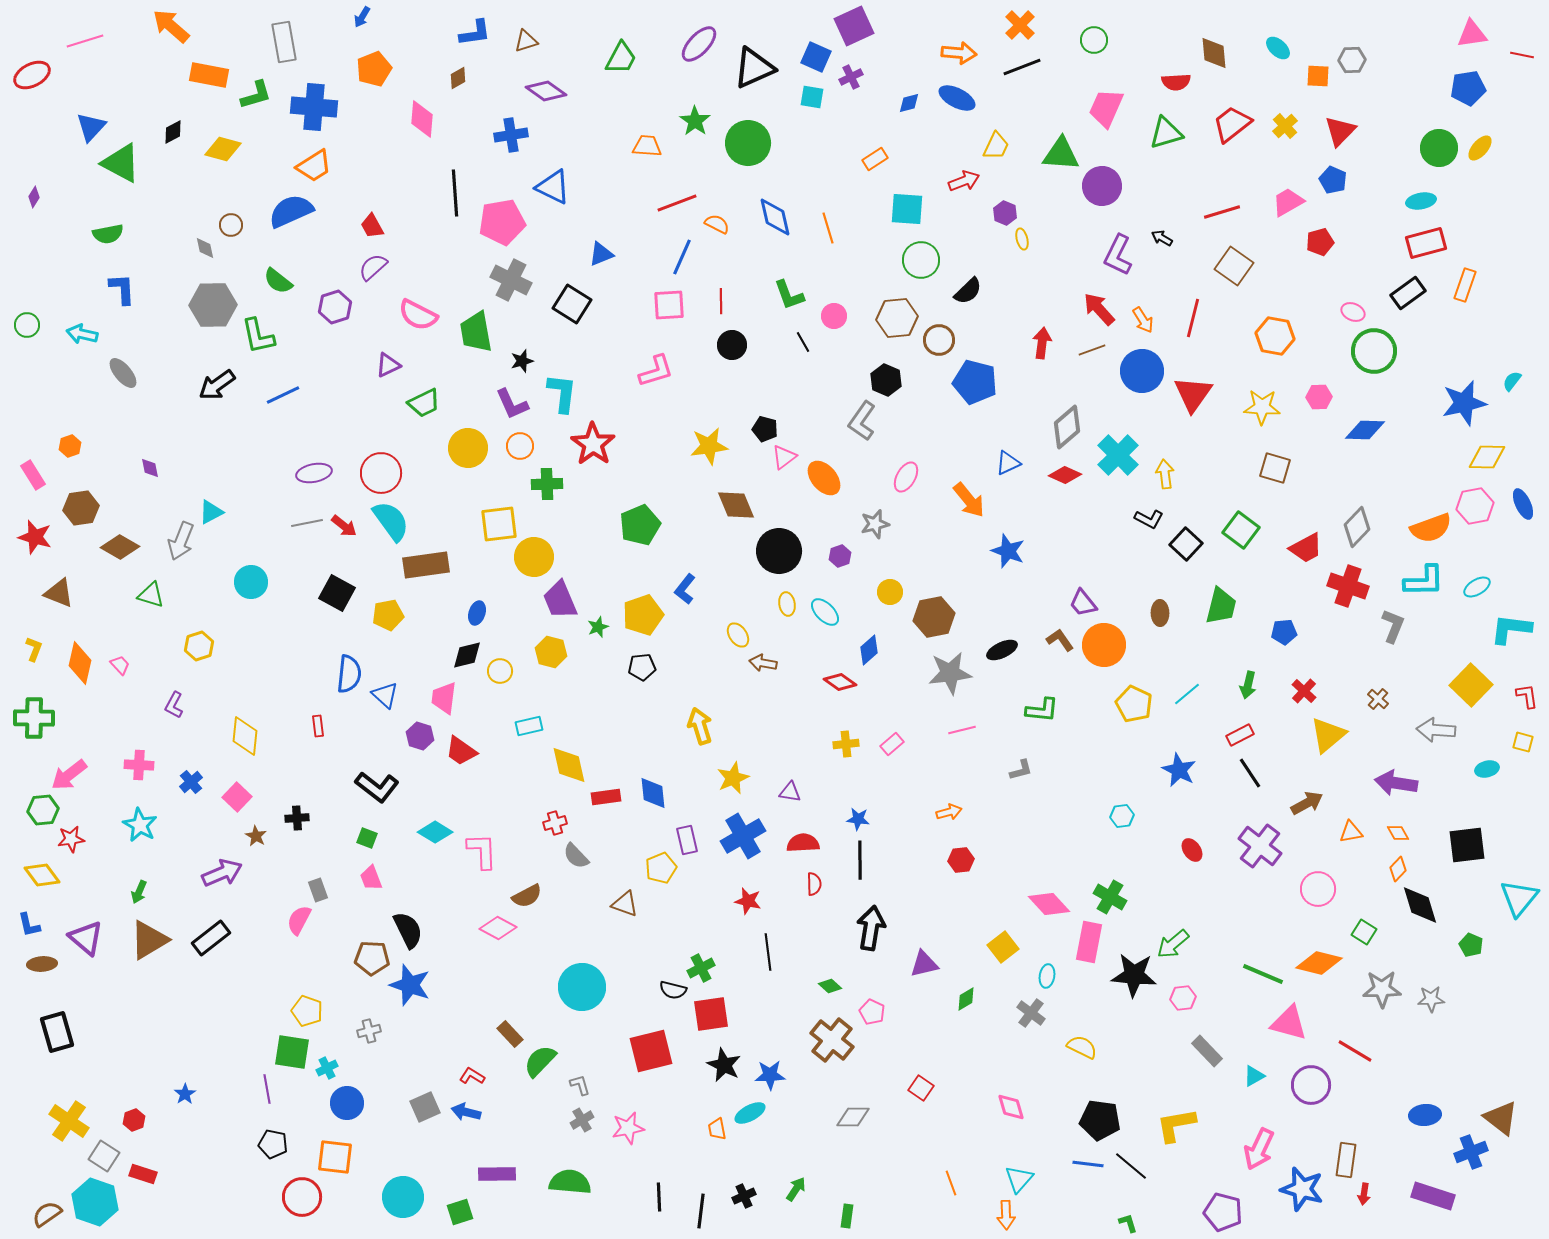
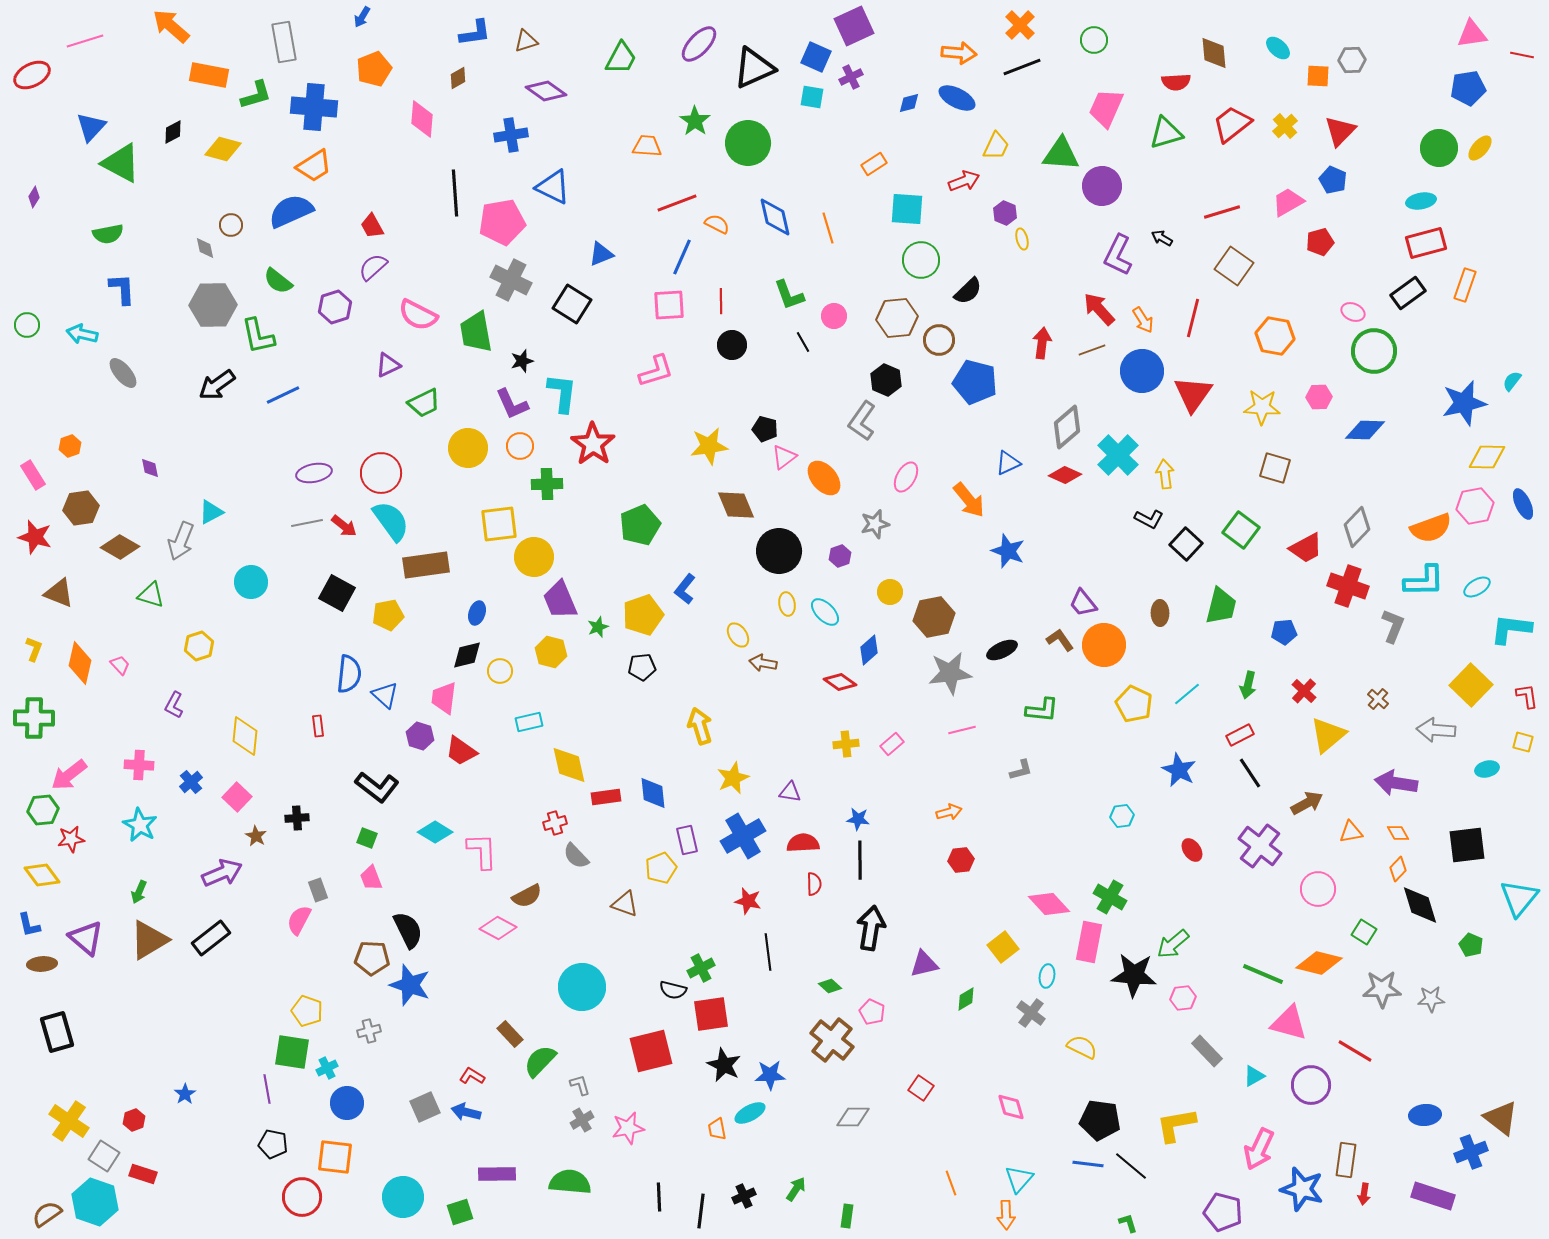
orange rectangle at (875, 159): moved 1 px left, 5 px down
cyan rectangle at (529, 726): moved 4 px up
